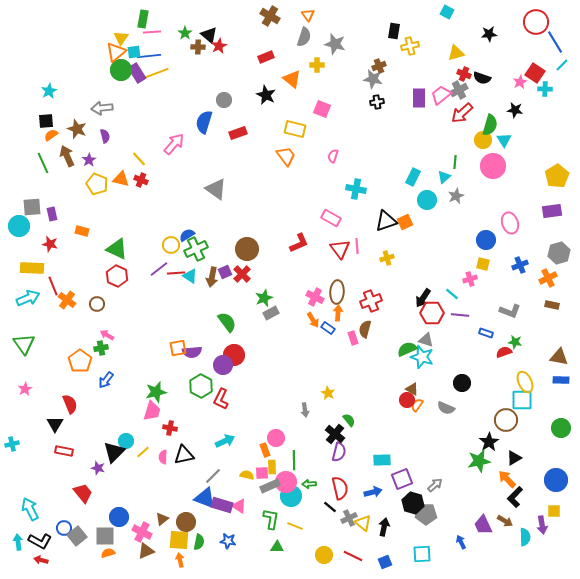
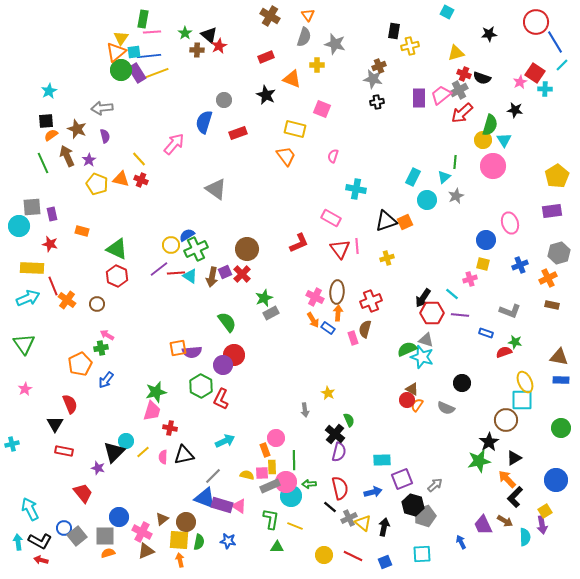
brown cross at (198, 47): moved 1 px left, 3 px down
orange triangle at (292, 79): rotated 18 degrees counterclockwise
orange pentagon at (80, 361): moved 3 px down; rotated 10 degrees clockwise
green semicircle at (349, 420): rotated 16 degrees clockwise
black hexagon at (413, 503): moved 2 px down
yellow square at (554, 511): moved 9 px left; rotated 32 degrees counterclockwise
gray pentagon at (426, 514): moved 1 px left, 2 px down; rotated 20 degrees counterclockwise
